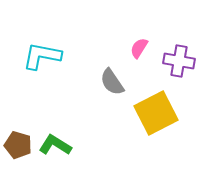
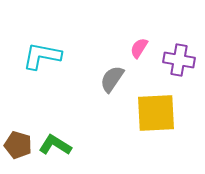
purple cross: moved 1 px up
gray semicircle: moved 3 px up; rotated 68 degrees clockwise
yellow square: rotated 24 degrees clockwise
